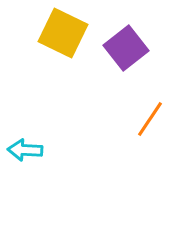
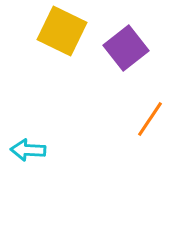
yellow square: moved 1 px left, 2 px up
cyan arrow: moved 3 px right
